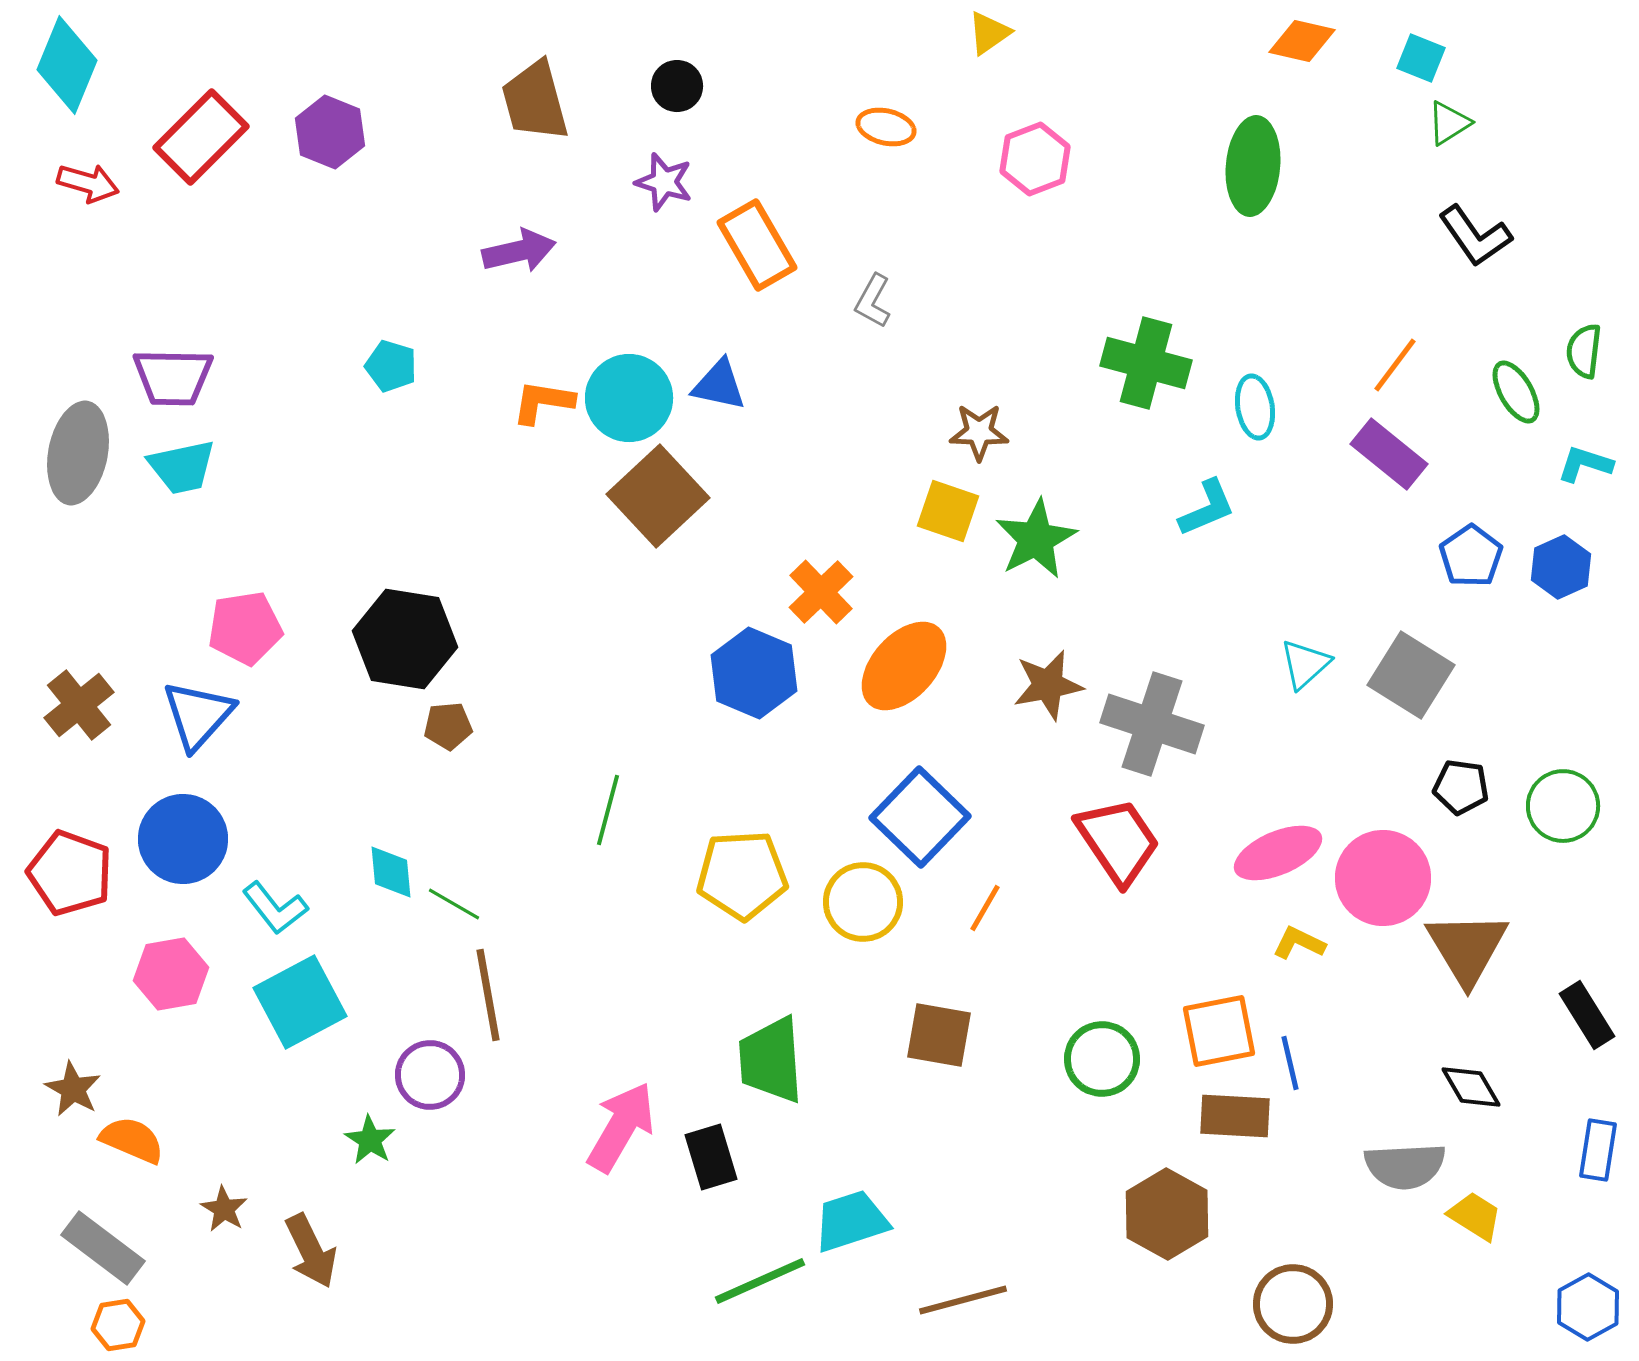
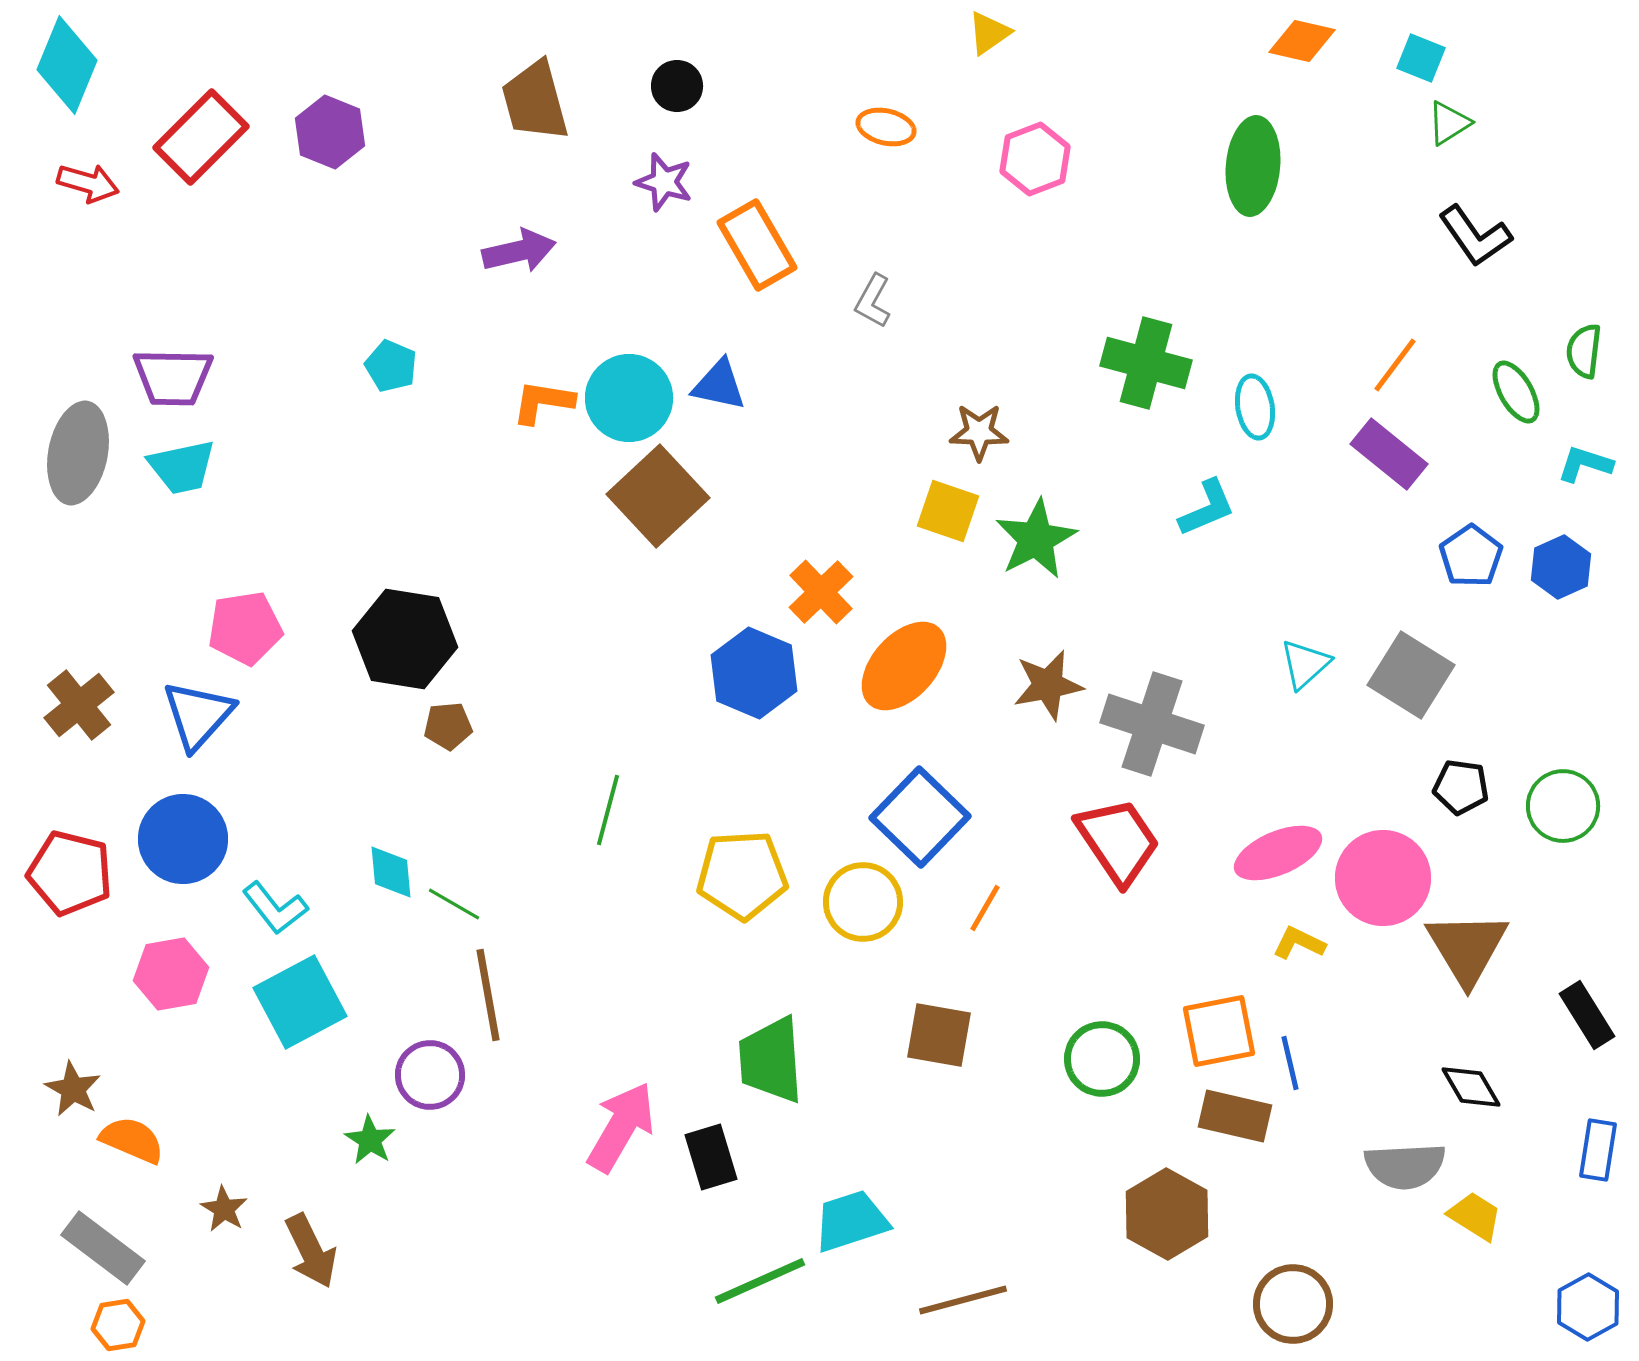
cyan pentagon at (391, 366): rotated 6 degrees clockwise
red pentagon at (70, 873): rotated 6 degrees counterclockwise
brown rectangle at (1235, 1116): rotated 10 degrees clockwise
